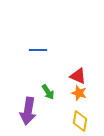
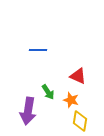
orange star: moved 8 px left, 7 px down
